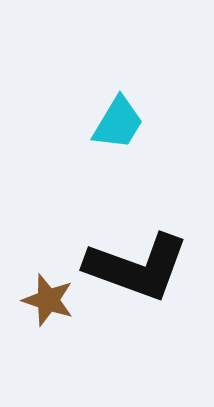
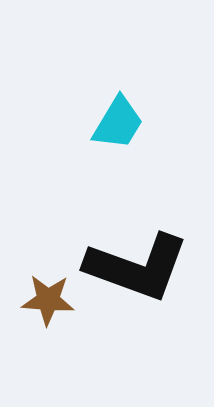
brown star: rotated 14 degrees counterclockwise
